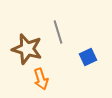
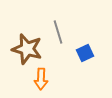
blue square: moved 3 px left, 4 px up
orange arrow: rotated 20 degrees clockwise
